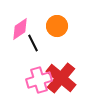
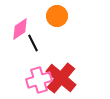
orange circle: moved 10 px up
